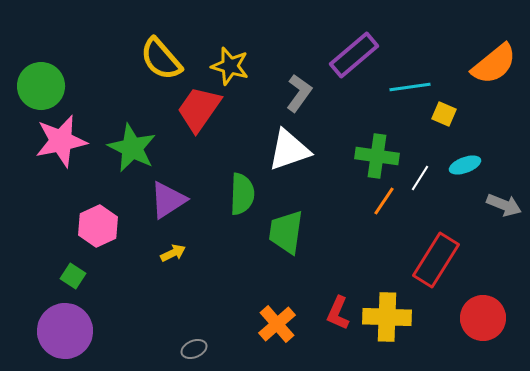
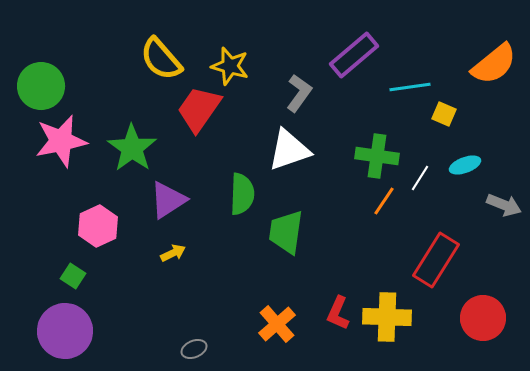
green star: rotated 9 degrees clockwise
